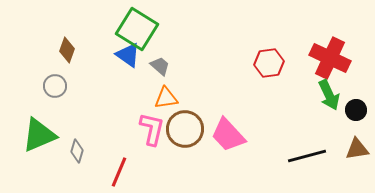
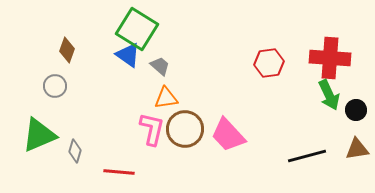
red cross: rotated 21 degrees counterclockwise
gray diamond: moved 2 px left
red line: rotated 72 degrees clockwise
